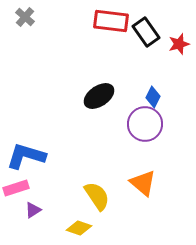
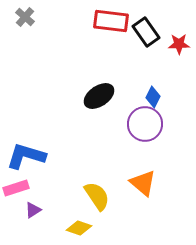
red star: rotated 15 degrees clockwise
